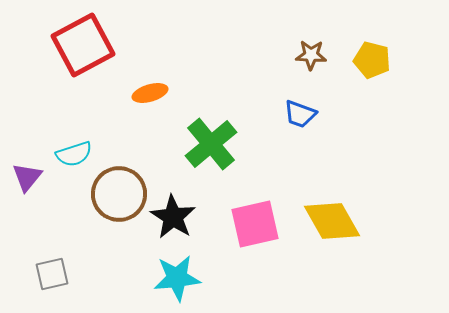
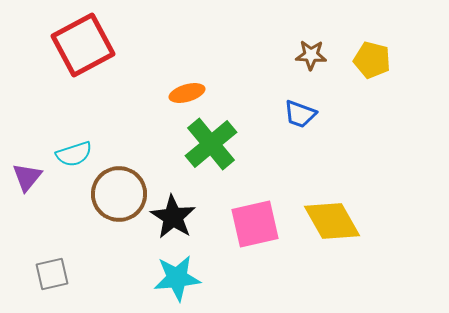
orange ellipse: moved 37 px right
